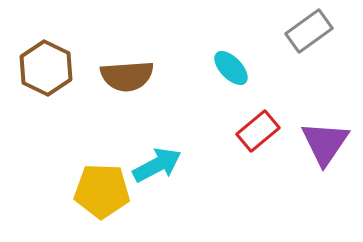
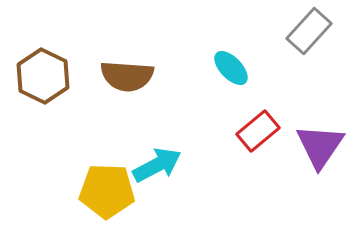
gray rectangle: rotated 12 degrees counterclockwise
brown hexagon: moved 3 px left, 8 px down
brown semicircle: rotated 8 degrees clockwise
purple triangle: moved 5 px left, 3 px down
yellow pentagon: moved 5 px right
